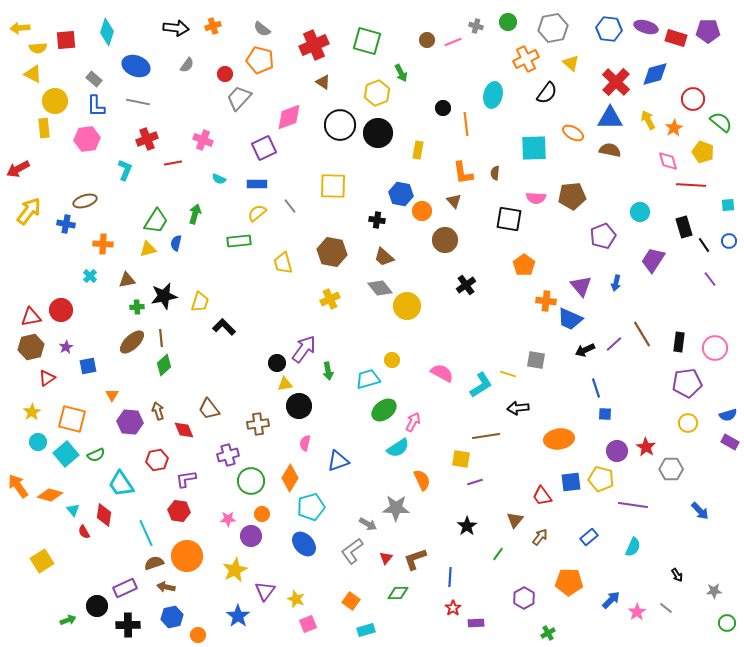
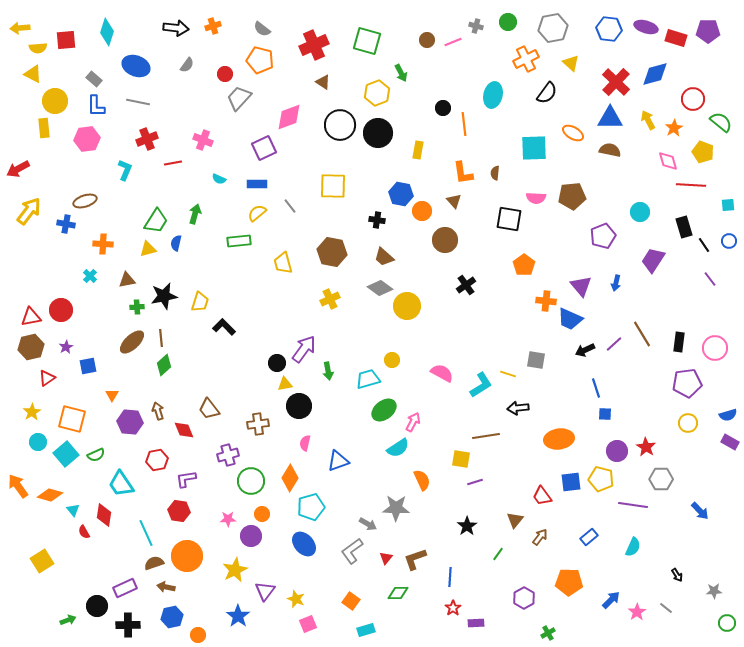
orange line at (466, 124): moved 2 px left
gray diamond at (380, 288): rotated 15 degrees counterclockwise
gray hexagon at (671, 469): moved 10 px left, 10 px down
